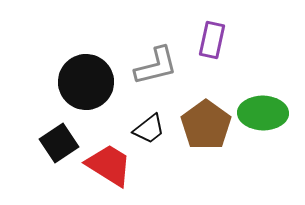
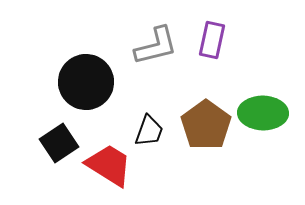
gray L-shape: moved 20 px up
black trapezoid: moved 2 px down; rotated 32 degrees counterclockwise
